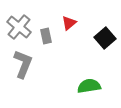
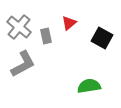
black square: moved 3 px left; rotated 20 degrees counterclockwise
gray L-shape: rotated 40 degrees clockwise
